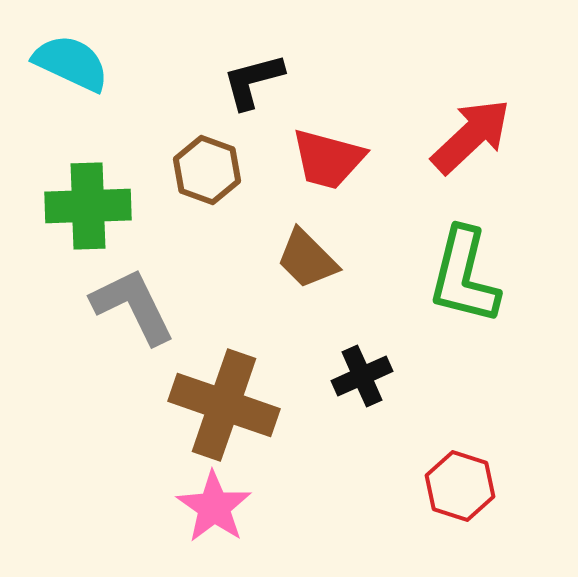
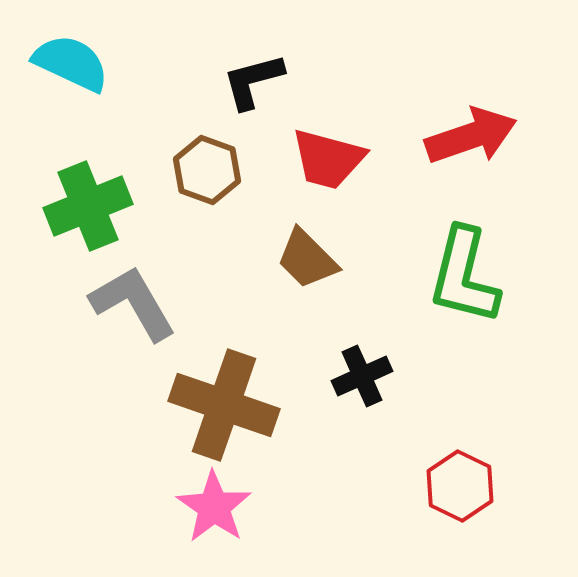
red arrow: rotated 24 degrees clockwise
green cross: rotated 20 degrees counterclockwise
gray L-shape: moved 3 px up; rotated 4 degrees counterclockwise
red hexagon: rotated 8 degrees clockwise
